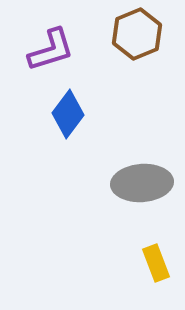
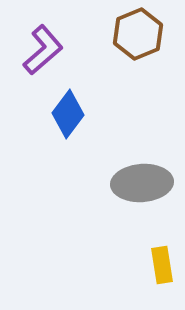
brown hexagon: moved 1 px right
purple L-shape: moved 8 px left; rotated 24 degrees counterclockwise
yellow rectangle: moved 6 px right, 2 px down; rotated 12 degrees clockwise
